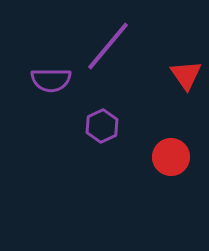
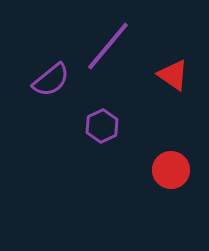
red triangle: moved 13 px left; rotated 20 degrees counterclockwise
purple semicircle: rotated 39 degrees counterclockwise
red circle: moved 13 px down
